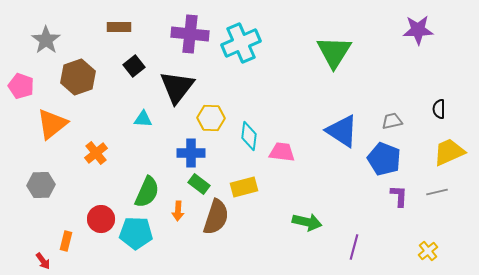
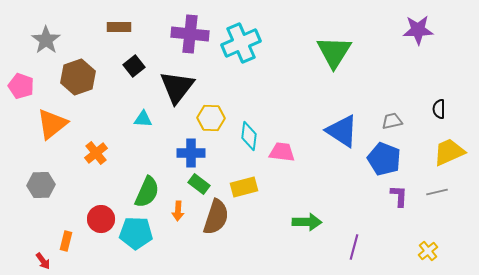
green arrow: rotated 12 degrees counterclockwise
